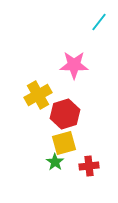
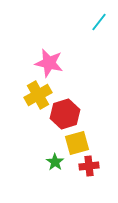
pink star: moved 25 px left, 2 px up; rotated 12 degrees clockwise
yellow square: moved 13 px right
